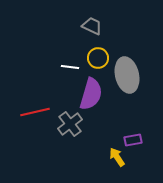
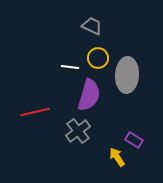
gray ellipse: rotated 16 degrees clockwise
purple semicircle: moved 2 px left, 1 px down
gray cross: moved 8 px right, 7 px down
purple rectangle: moved 1 px right; rotated 42 degrees clockwise
